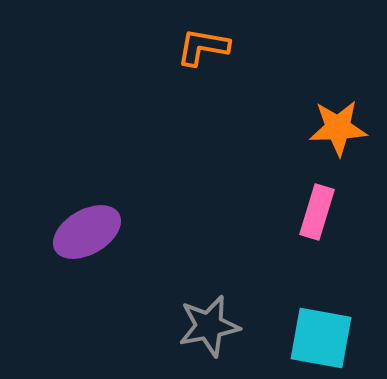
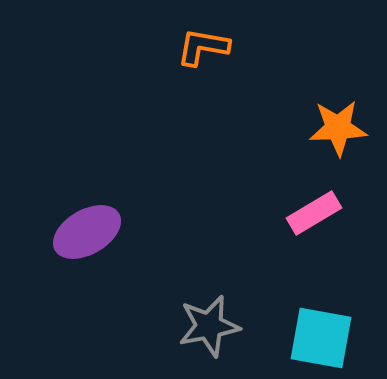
pink rectangle: moved 3 px left, 1 px down; rotated 42 degrees clockwise
